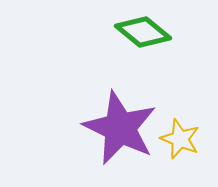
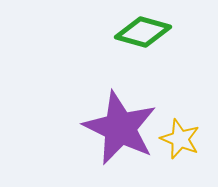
green diamond: rotated 24 degrees counterclockwise
